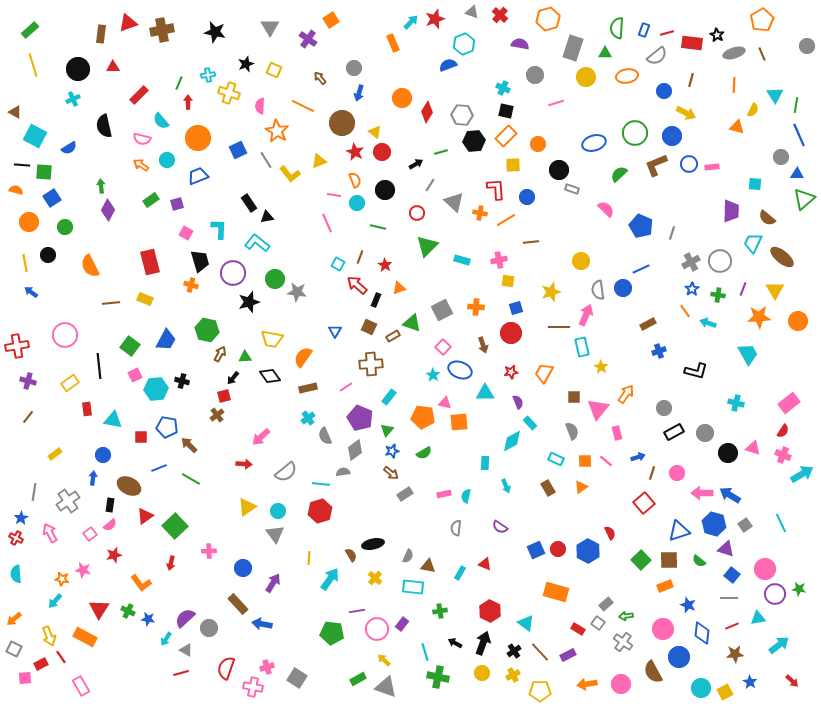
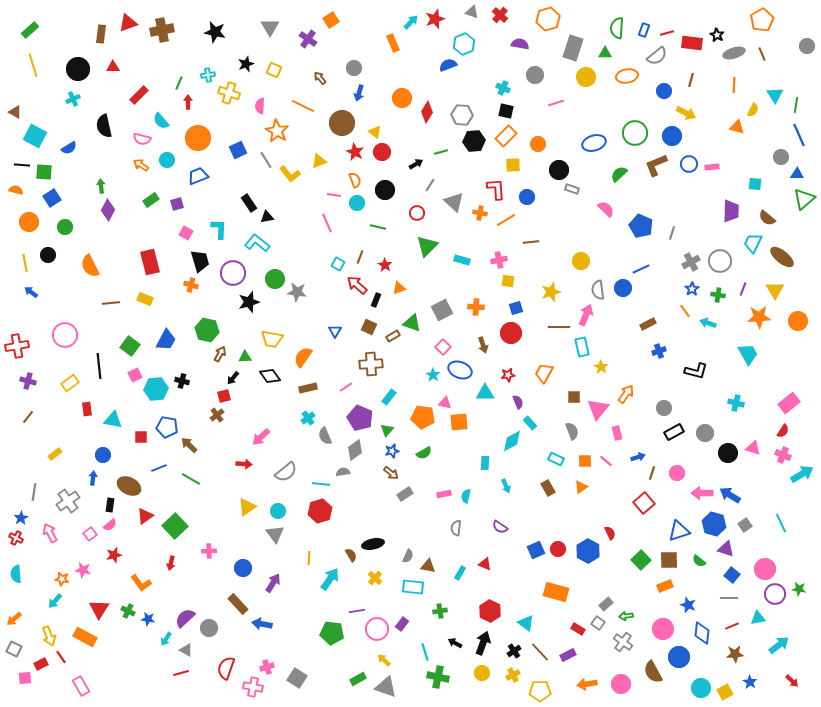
red star at (511, 372): moved 3 px left, 3 px down
